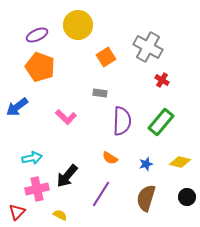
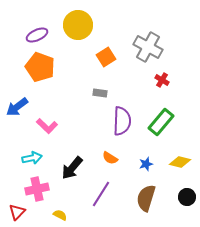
pink L-shape: moved 19 px left, 9 px down
black arrow: moved 5 px right, 8 px up
